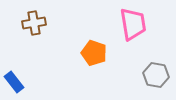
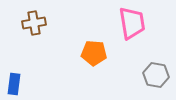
pink trapezoid: moved 1 px left, 1 px up
orange pentagon: rotated 15 degrees counterclockwise
blue rectangle: moved 2 px down; rotated 45 degrees clockwise
